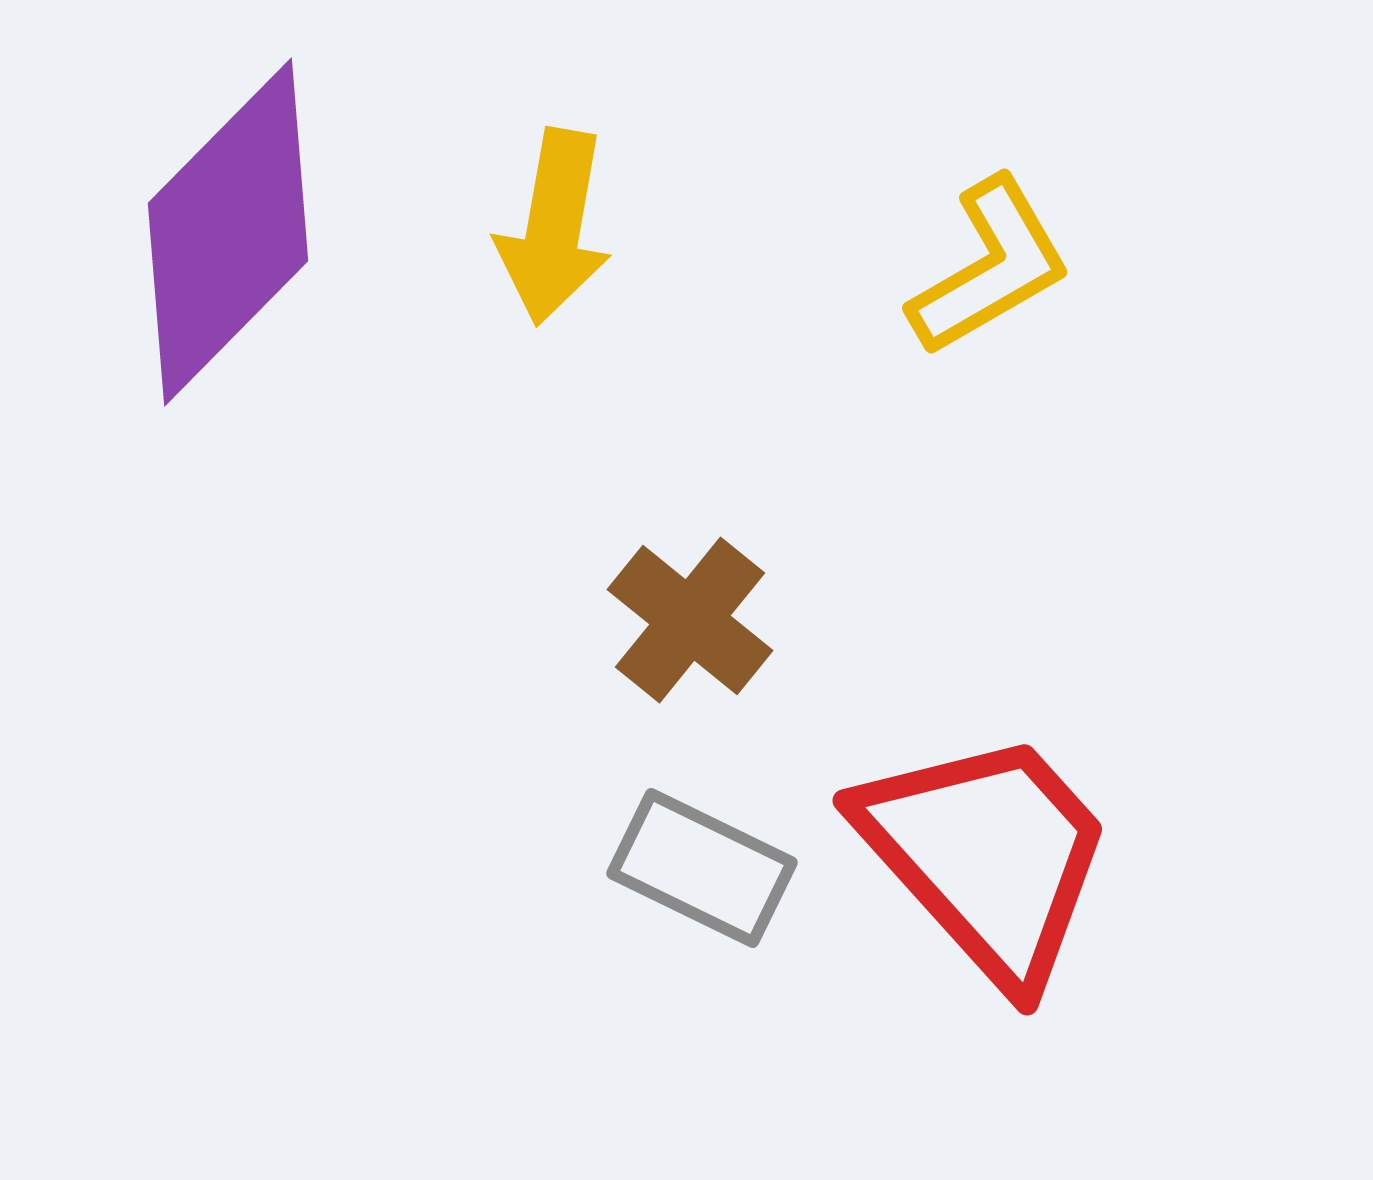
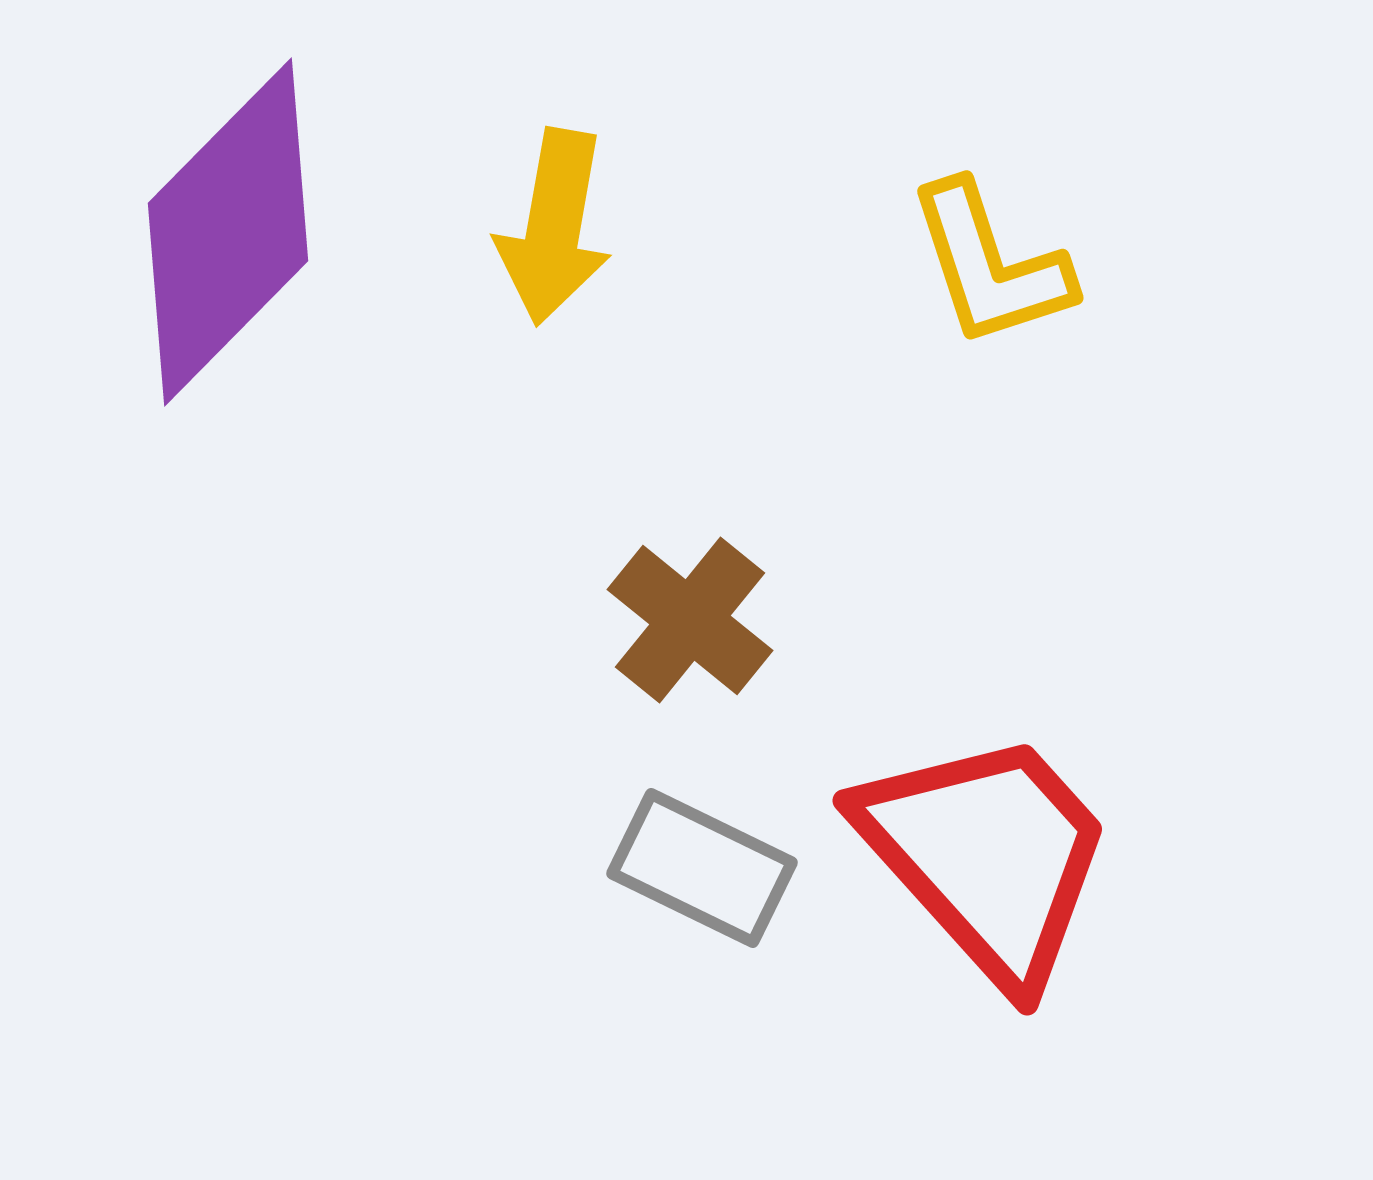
yellow L-shape: moved 2 px up; rotated 102 degrees clockwise
